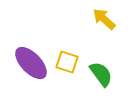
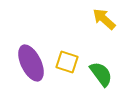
purple ellipse: rotated 18 degrees clockwise
